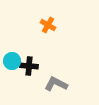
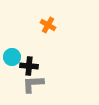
cyan circle: moved 4 px up
gray L-shape: moved 23 px left; rotated 30 degrees counterclockwise
